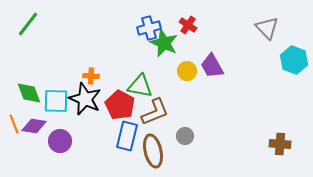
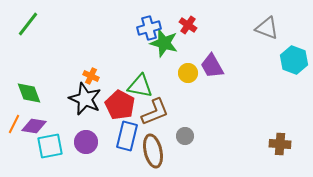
gray triangle: rotated 25 degrees counterclockwise
green star: rotated 8 degrees counterclockwise
yellow circle: moved 1 px right, 2 px down
orange cross: rotated 21 degrees clockwise
cyan square: moved 6 px left, 45 px down; rotated 12 degrees counterclockwise
orange line: rotated 48 degrees clockwise
purple circle: moved 26 px right, 1 px down
